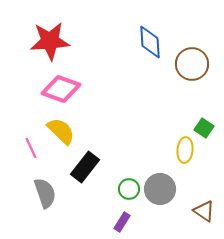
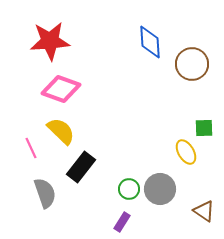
green square: rotated 36 degrees counterclockwise
yellow ellipse: moved 1 px right, 2 px down; rotated 35 degrees counterclockwise
black rectangle: moved 4 px left
